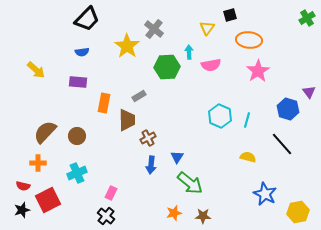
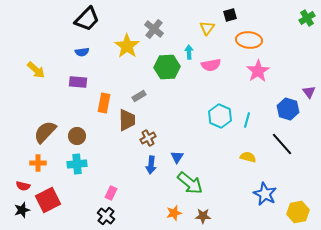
cyan cross: moved 9 px up; rotated 18 degrees clockwise
